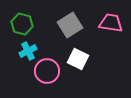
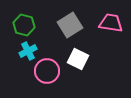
green hexagon: moved 2 px right, 1 px down
